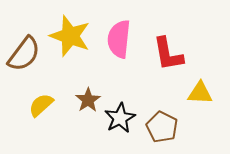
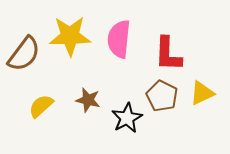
yellow star: rotated 21 degrees counterclockwise
red L-shape: rotated 12 degrees clockwise
yellow triangle: moved 2 px right; rotated 28 degrees counterclockwise
brown star: rotated 25 degrees counterclockwise
yellow semicircle: moved 1 px down
black star: moved 7 px right
brown pentagon: moved 31 px up
